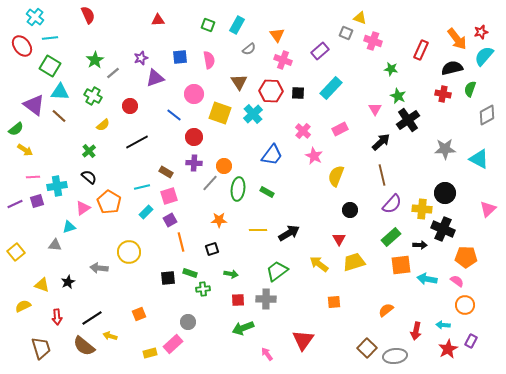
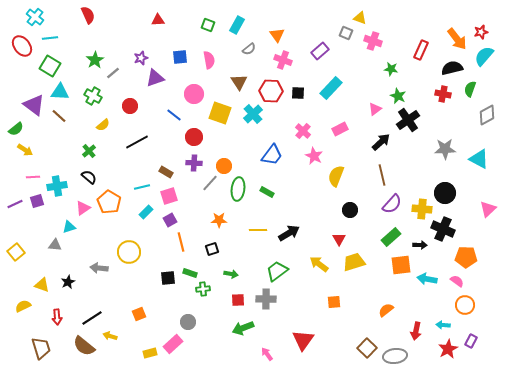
pink triangle at (375, 109): rotated 24 degrees clockwise
